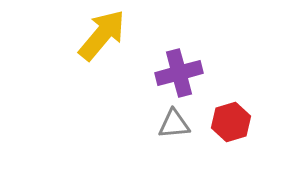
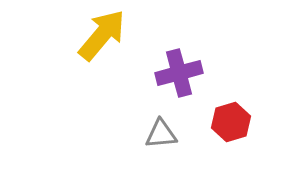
gray triangle: moved 13 px left, 10 px down
